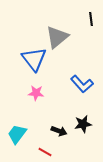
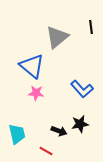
black line: moved 8 px down
blue triangle: moved 2 px left, 7 px down; rotated 12 degrees counterclockwise
blue L-shape: moved 5 px down
black star: moved 3 px left
cyan trapezoid: rotated 130 degrees clockwise
red line: moved 1 px right, 1 px up
